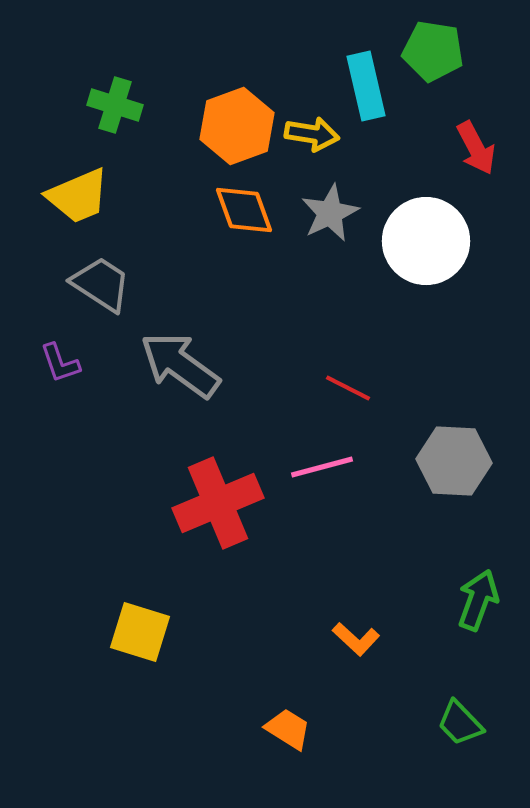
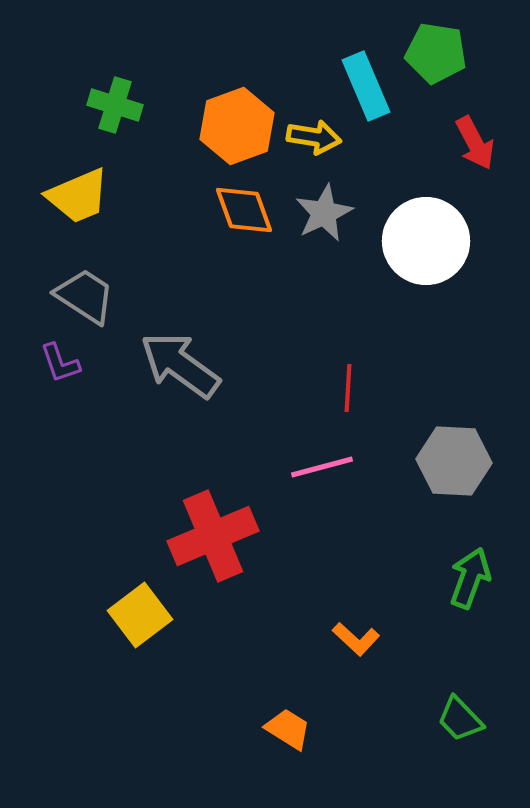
green pentagon: moved 3 px right, 2 px down
cyan rectangle: rotated 10 degrees counterclockwise
yellow arrow: moved 2 px right, 3 px down
red arrow: moved 1 px left, 5 px up
gray star: moved 6 px left
gray trapezoid: moved 16 px left, 12 px down
red line: rotated 66 degrees clockwise
red cross: moved 5 px left, 33 px down
green arrow: moved 8 px left, 22 px up
yellow square: moved 17 px up; rotated 36 degrees clockwise
green trapezoid: moved 4 px up
